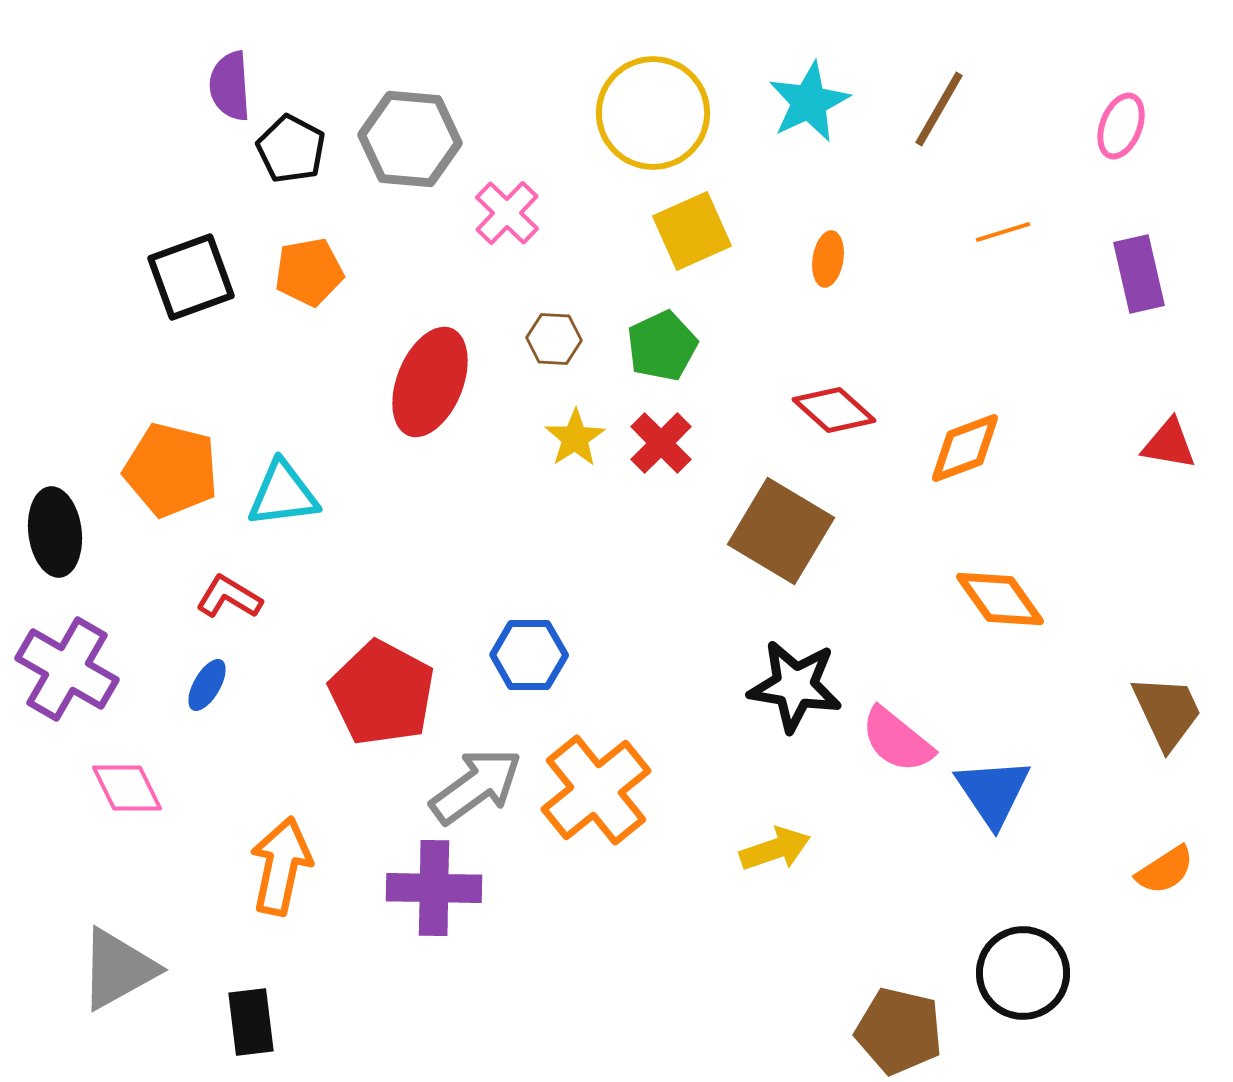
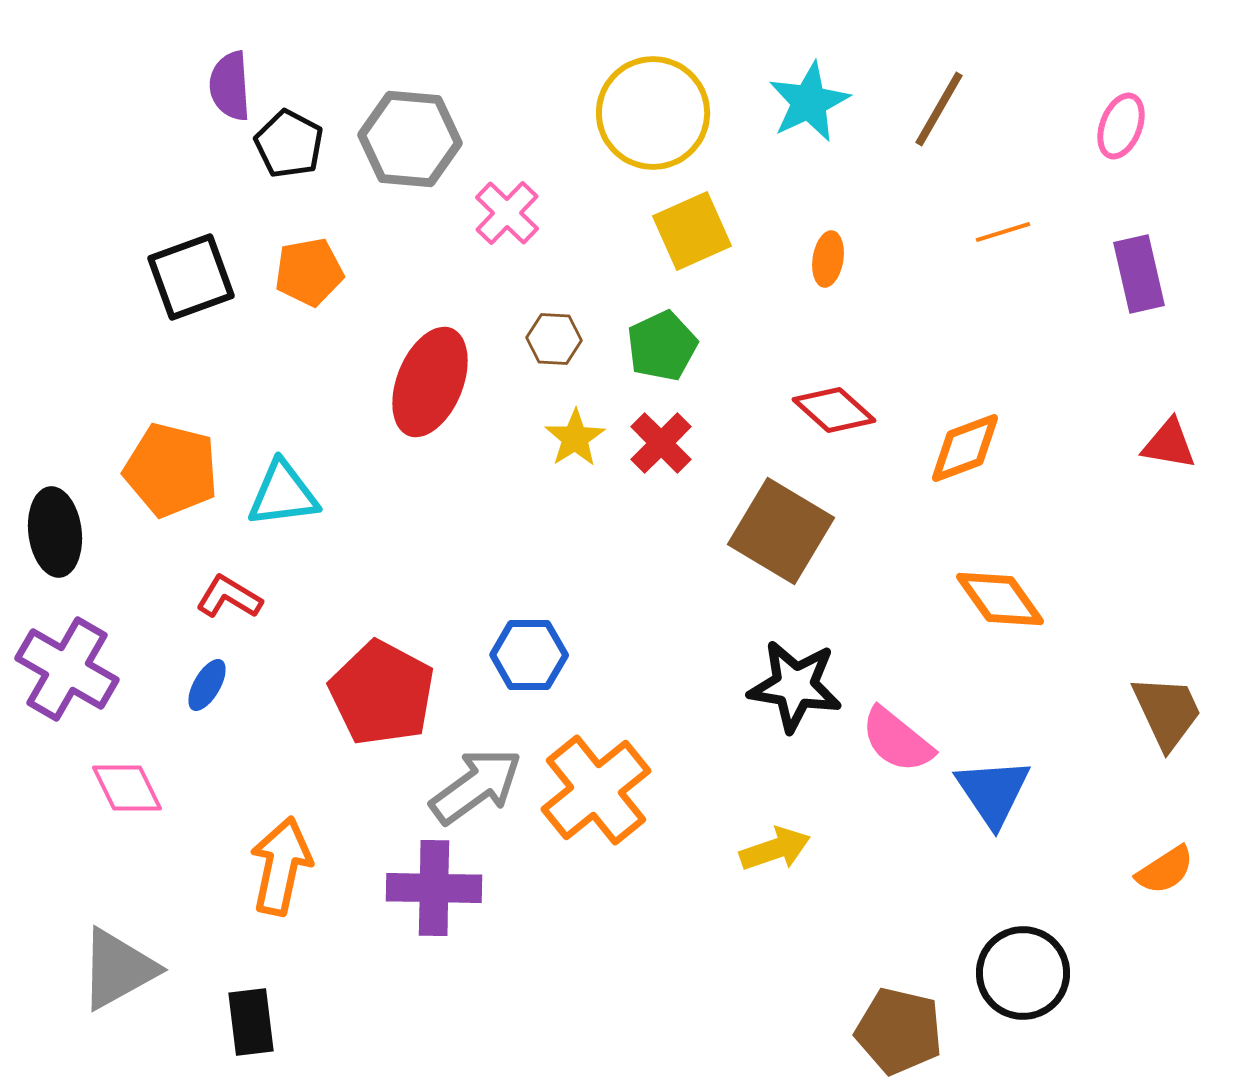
black pentagon at (291, 149): moved 2 px left, 5 px up
